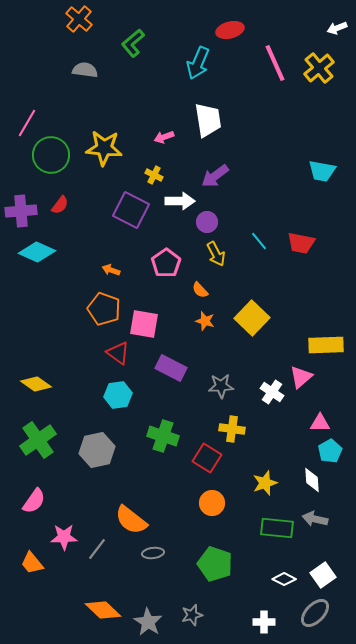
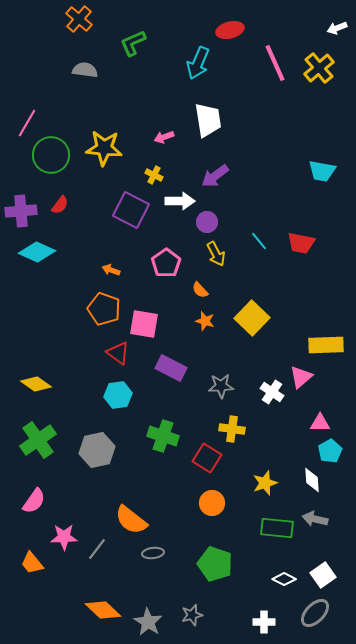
green L-shape at (133, 43): rotated 16 degrees clockwise
